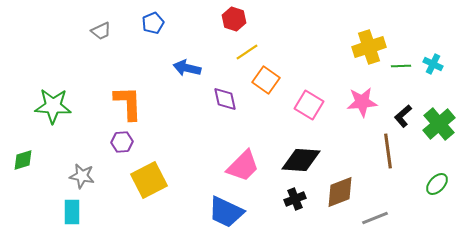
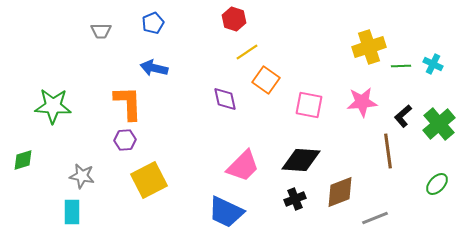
gray trapezoid: rotated 25 degrees clockwise
blue arrow: moved 33 px left
pink square: rotated 20 degrees counterclockwise
purple hexagon: moved 3 px right, 2 px up
